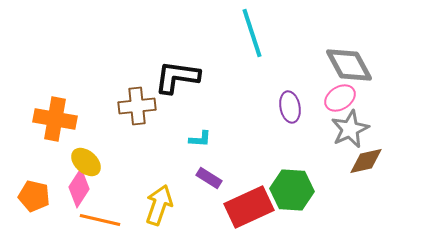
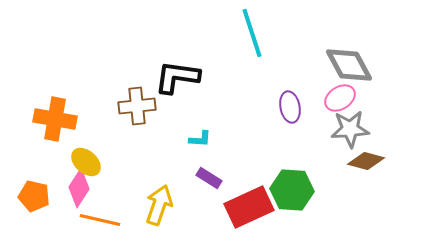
gray star: rotated 21 degrees clockwise
brown diamond: rotated 27 degrees clockwise
